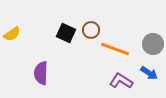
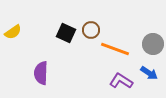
yellow semicircle: moved 1 px right, 2 px up
